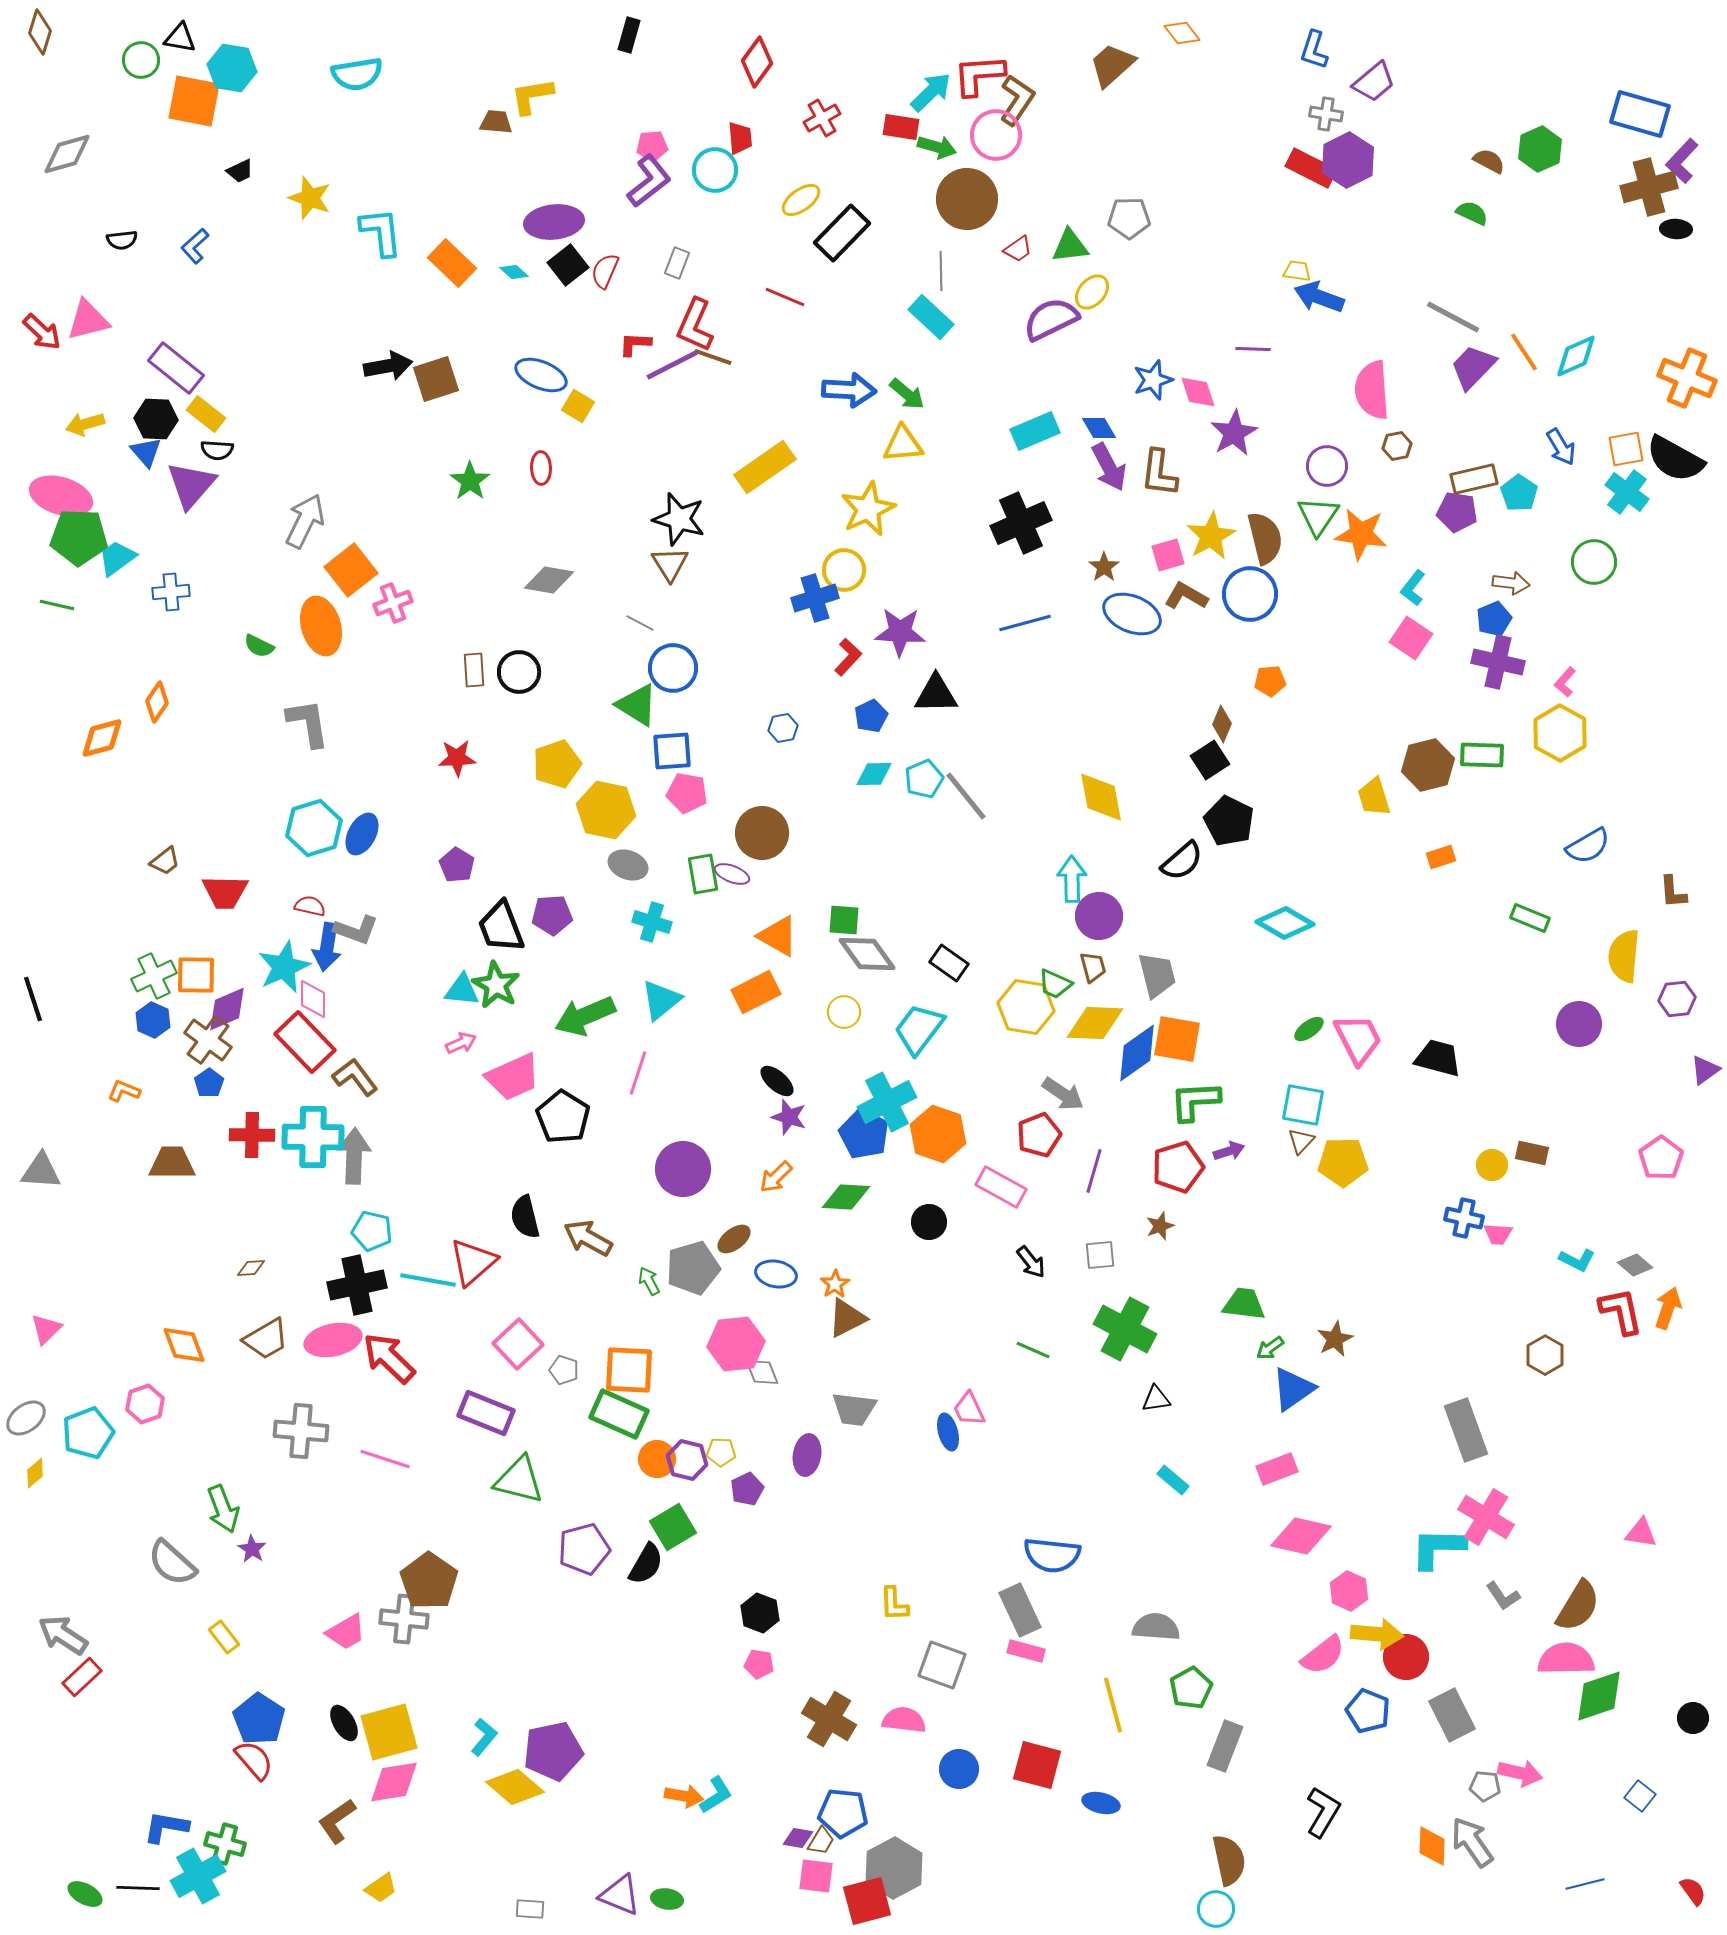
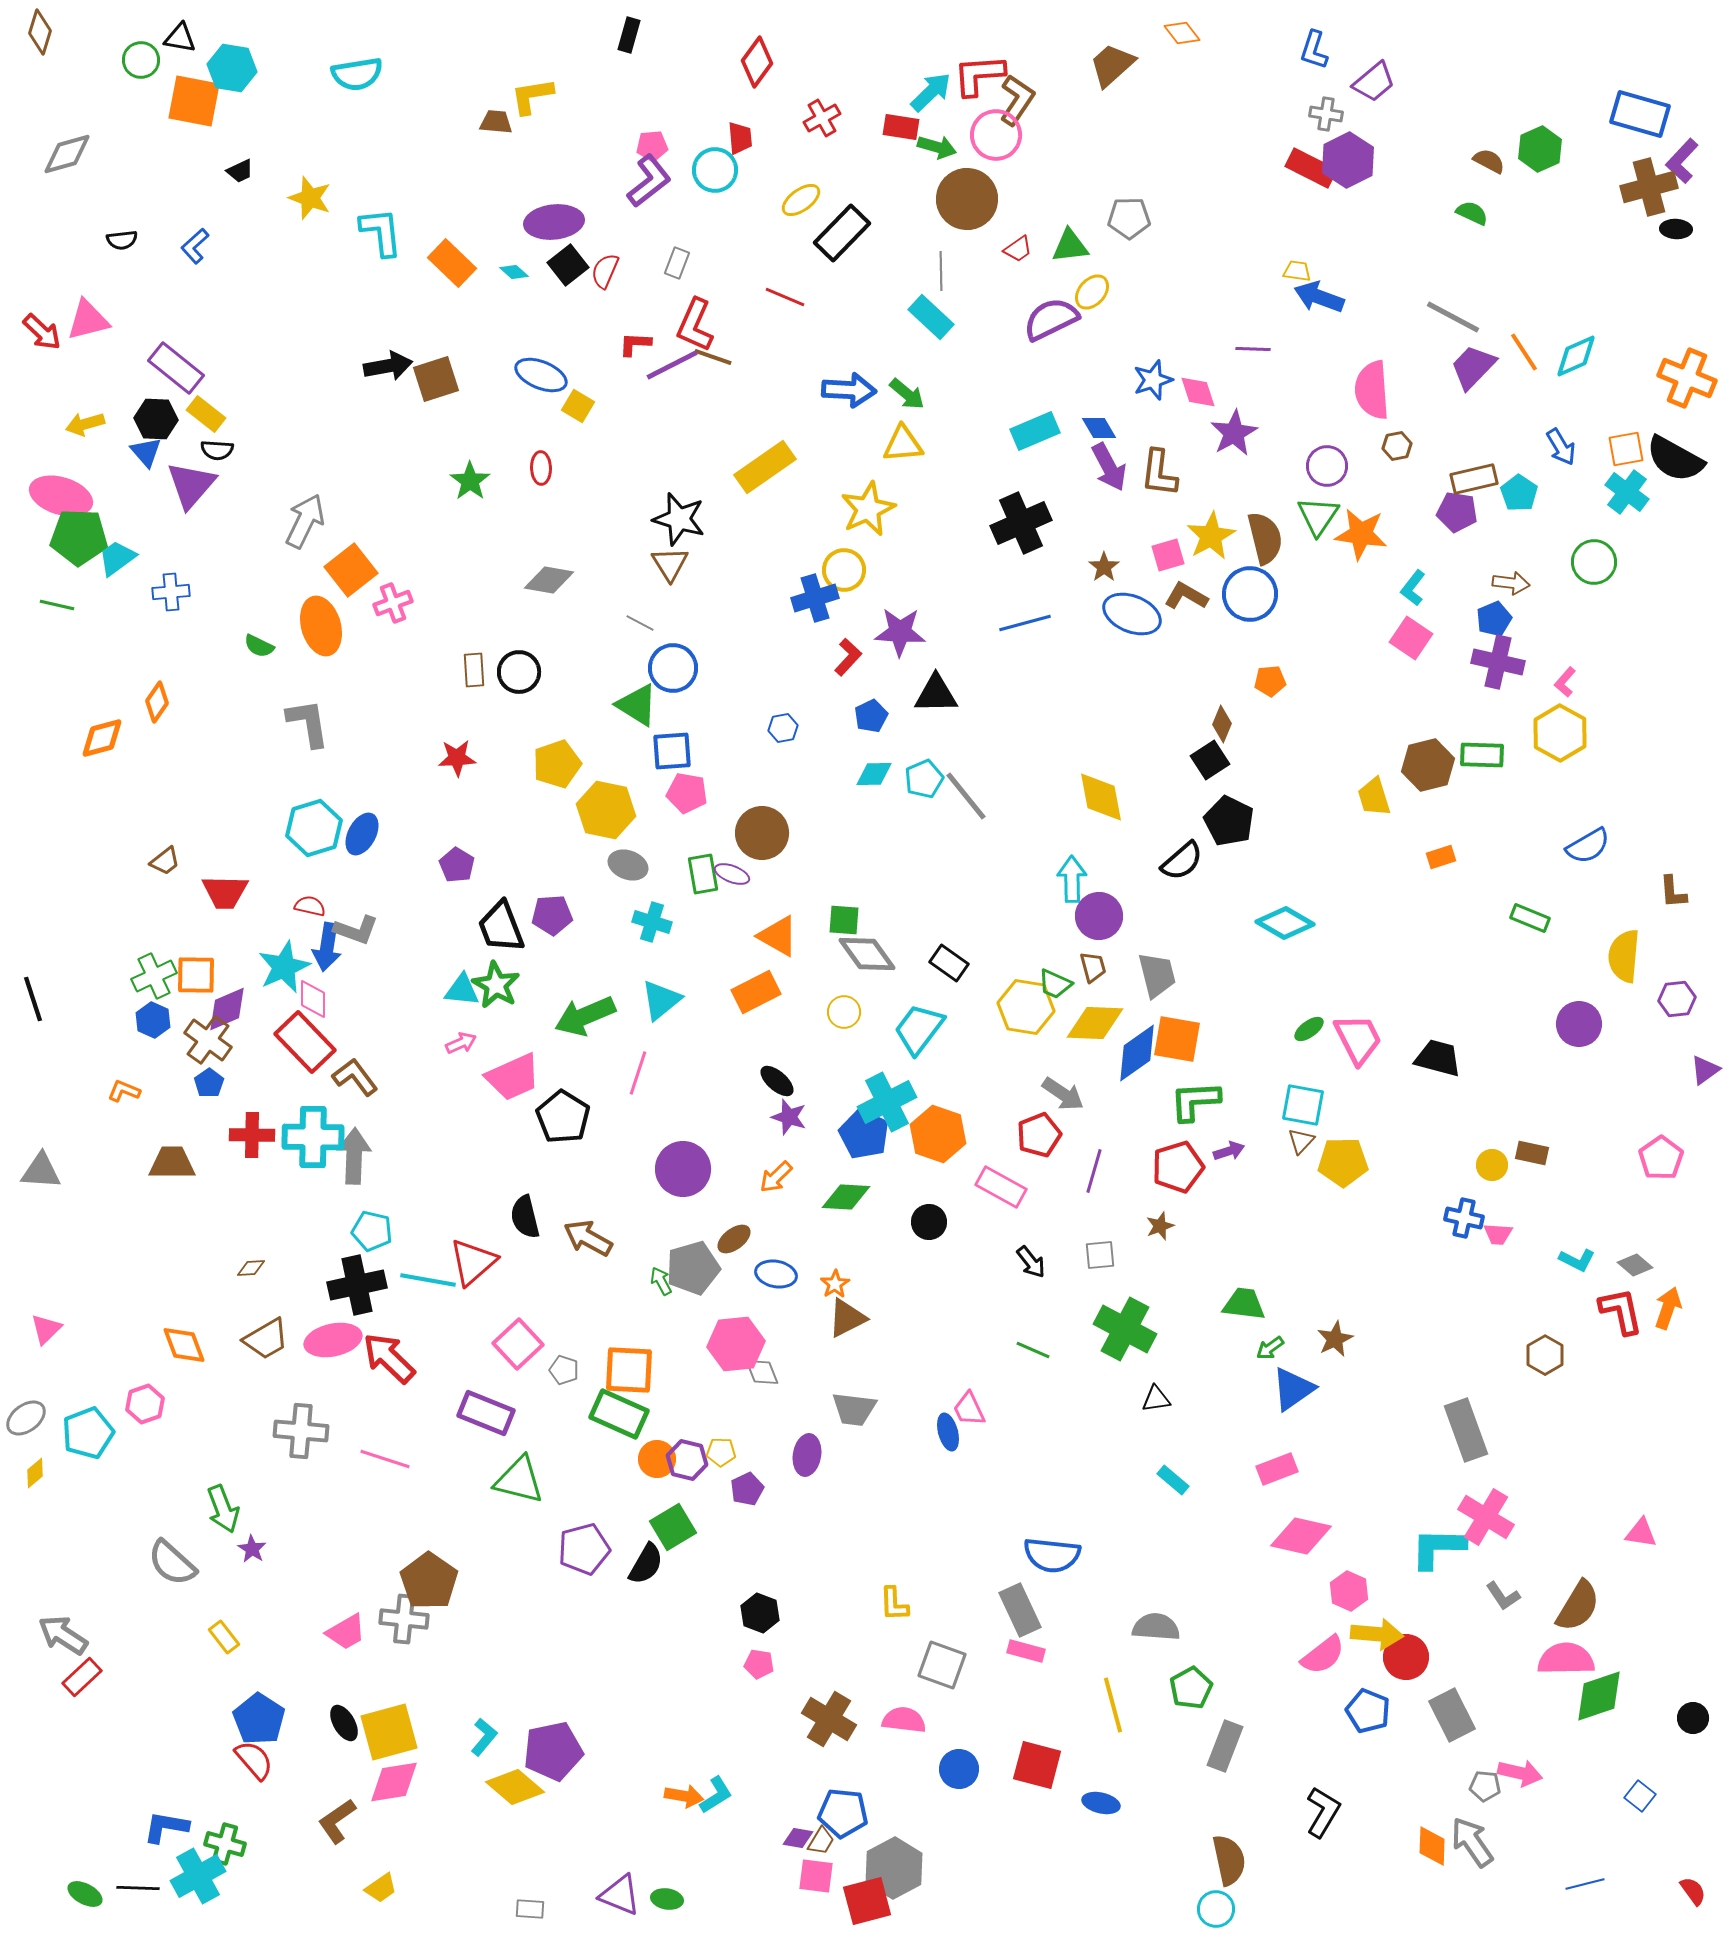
green arrow at (649, 1281): moved 12 px right
